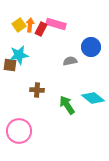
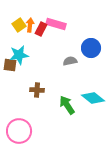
blue circle: moved 1 px down
